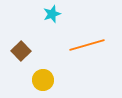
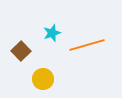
cyan star: moved 19 px down
yellow circle: moved 1 px up
